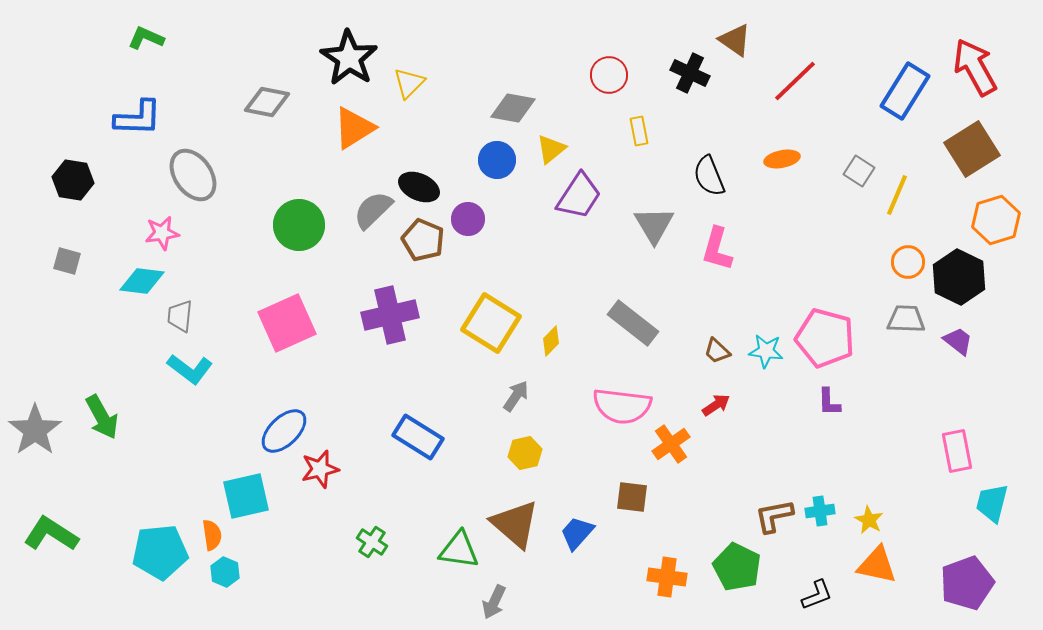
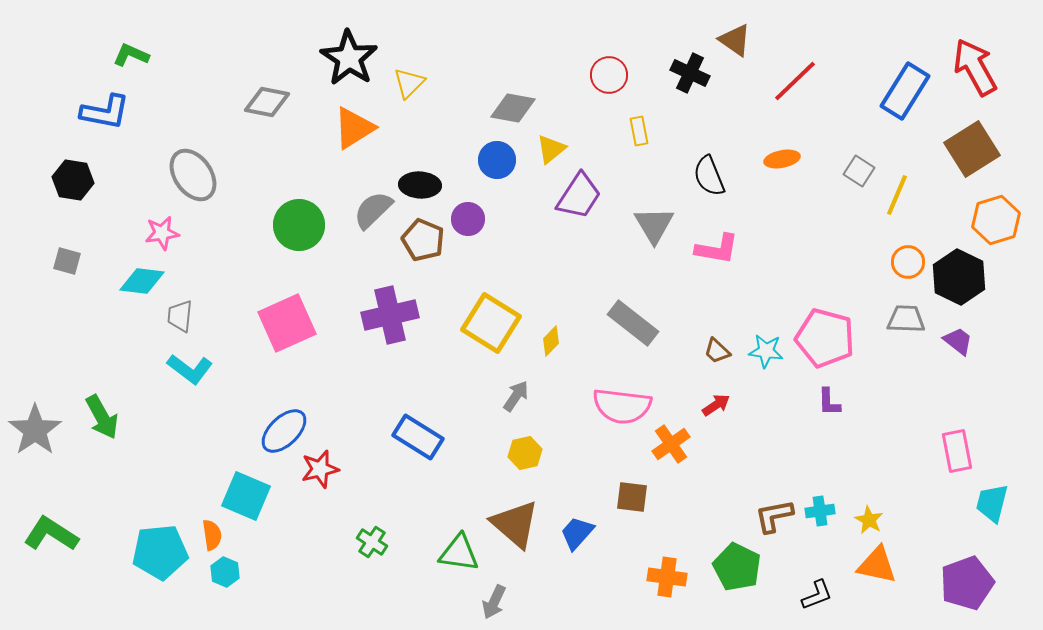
green L-shape at (146, 38): moved 15 px left, 17 px down
blue L-shape at (138, 118): moved 33 px left, 6 px up; rotated 9 degrees clockwise
black ellipse at (419, 187): moved 1 px right, 2 px up; rotated 21 degrees counterclockwise
pink L-shape at (717, 249): rotated 96 degrees counterclockwise
cyan square at (246, 496): rotated 36 degrees clockwise
green triangle at (459, 550): moved 3 px down
